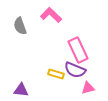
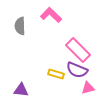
gray semicircle: rotated 18 degrees clockwise
pink rectangle: rotated 20 degrees counterclockwise
purple semicircle: moved 2 px right
